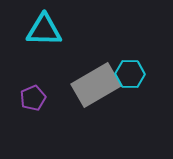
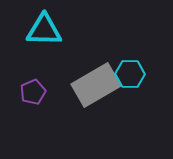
purple pentagon: moved 6 px up
